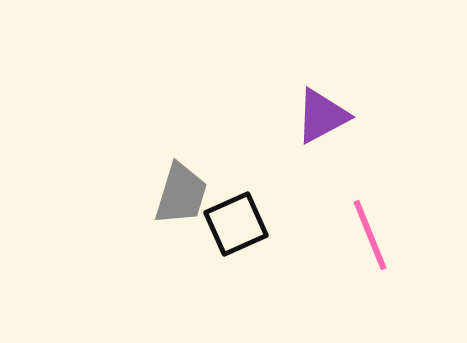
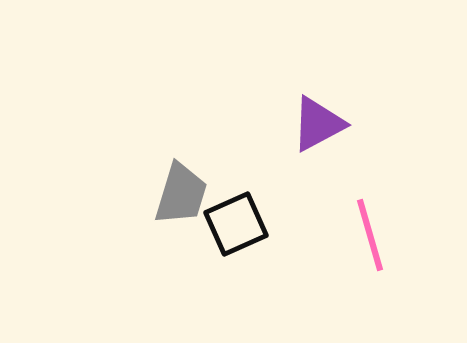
purple triangle: moved 4 px left, 8 px down
pink line: rotated 6 degrees clockwise
